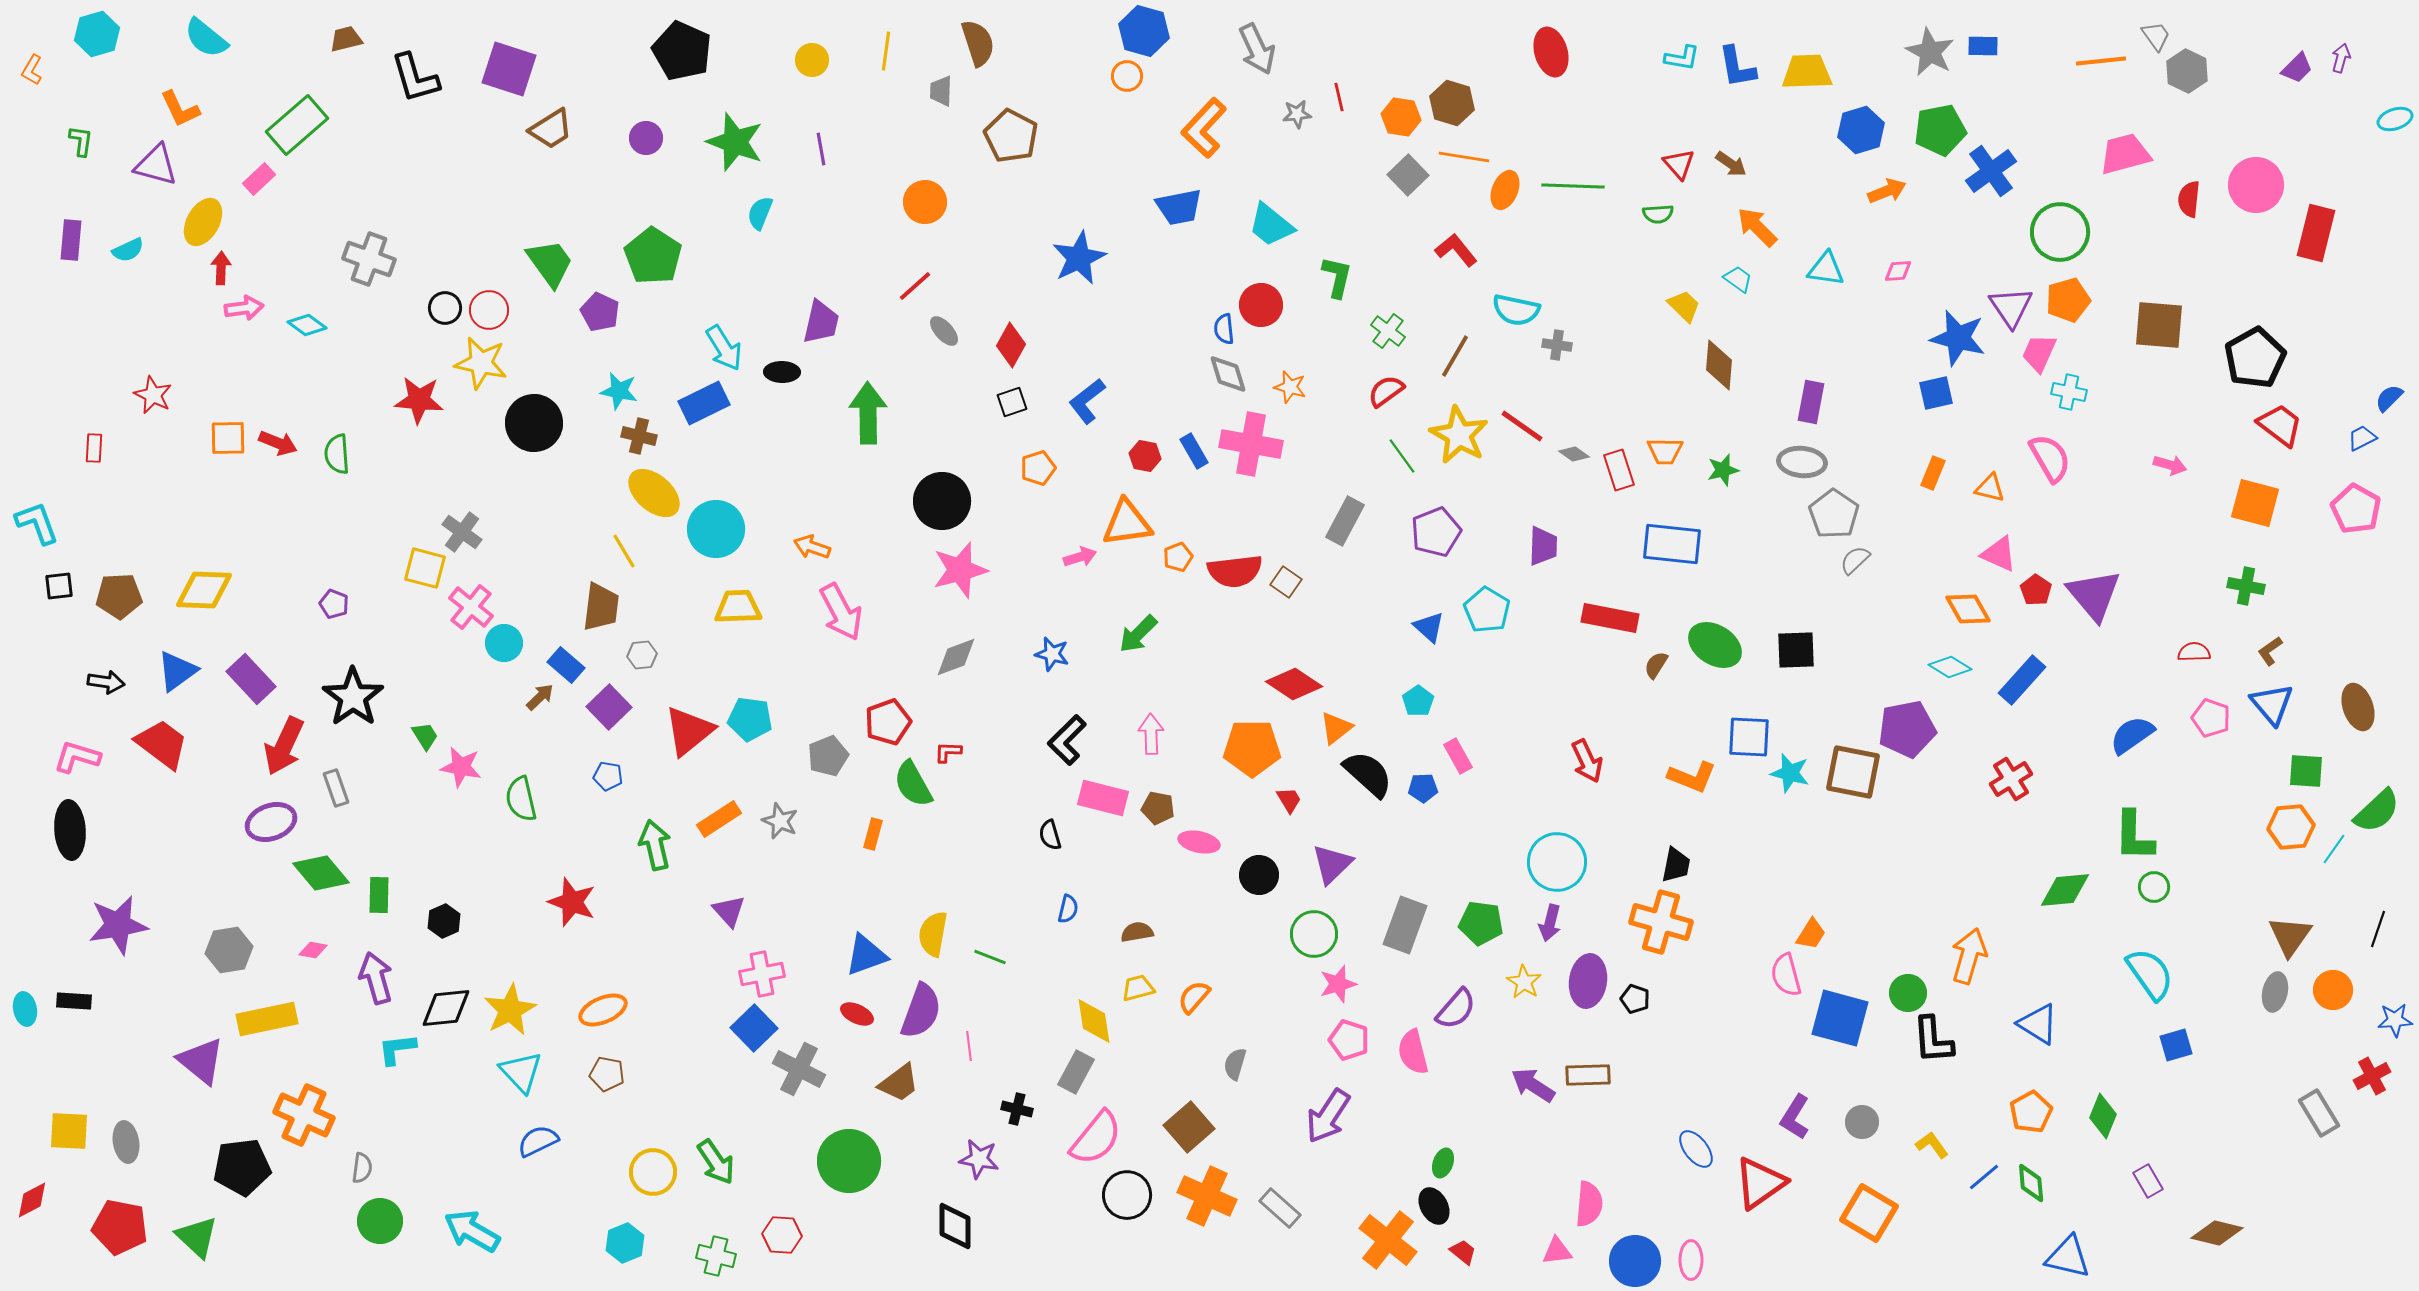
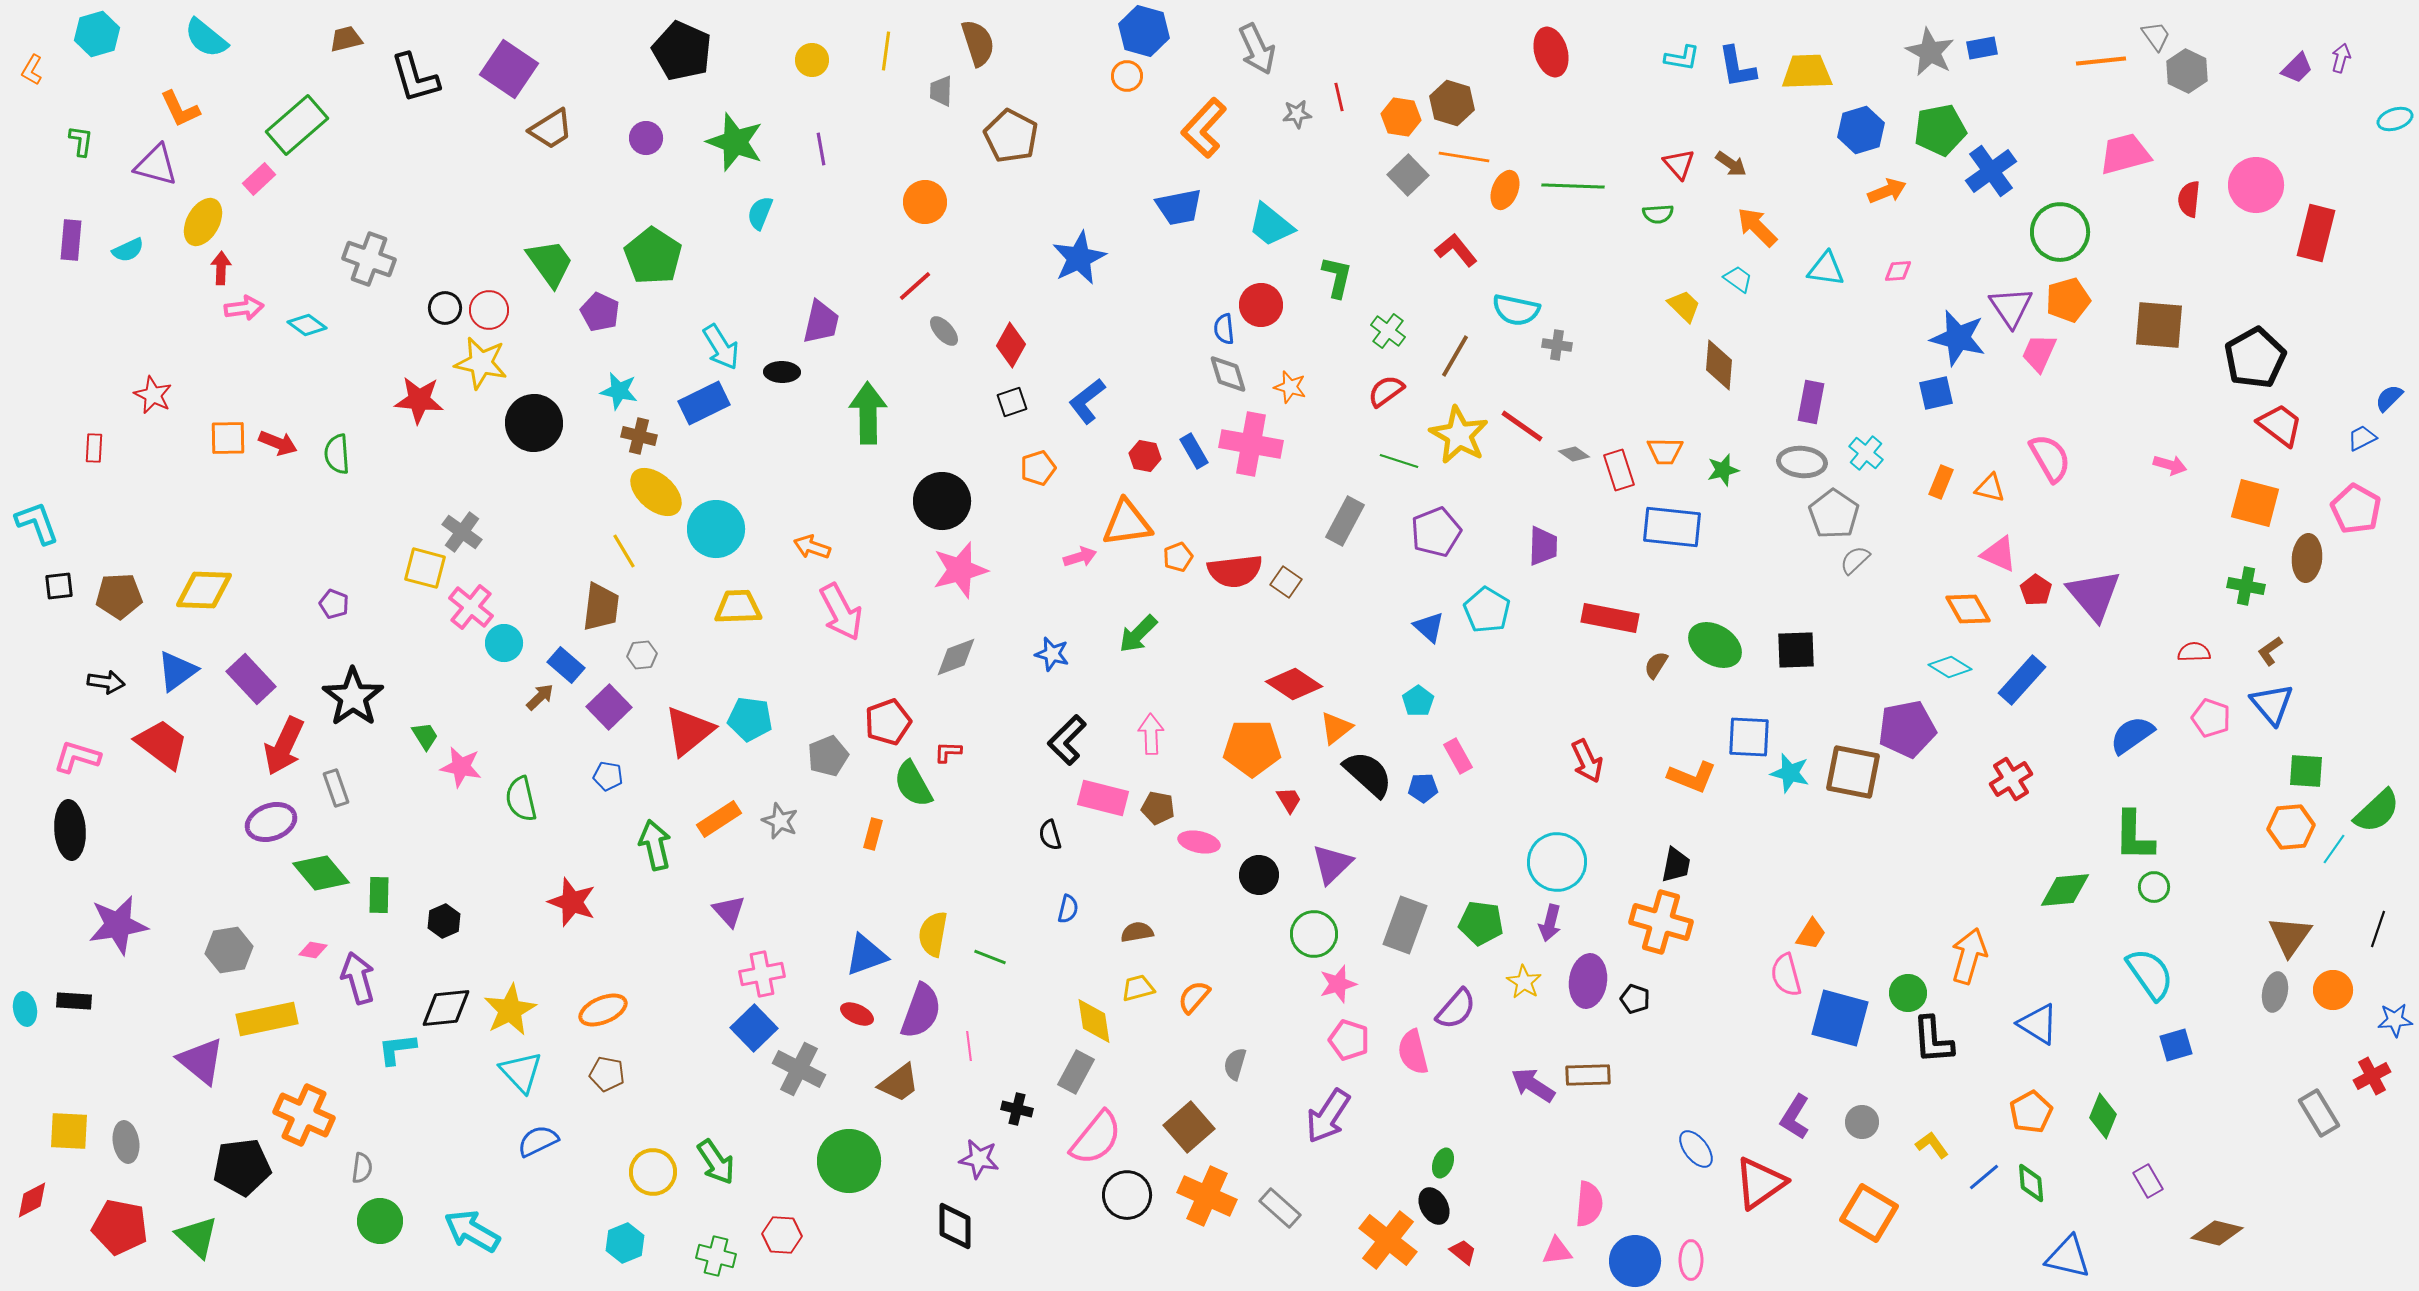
blue rectangle at (1983, 46): moved 1 px left, 2 px down; rotated 12 degrees counterclockwise
purple square at (509, 69): rotated 16 degrees clockwise
cyan arrow at (724, 348): moved 3 px left, 1 px up
cyan cross at (2069, 392): moved 203 px left, 61 px down; rotated 28 degrees clockwise
green line at (1402, 456): moved 3 px left, 5 px down; rotated 36 degrees counterclockwise
orange rectangle at (1933, 473): moved 8 px right, 9 px down
yellow ellipse at (654, 493): moved 2 px right, 1 px up
blue rectangle at (1672, 544): moved 17 px up
brown ellipse at (2358, 707): moved 51 px left, 149 px up; rotated 24 degrees clockwise
purple arrow at (376, 978): moved 18 px left
